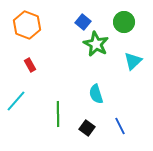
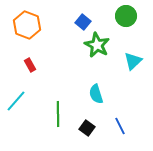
green circle: moved 2 px right, 6 px up
green star: moved 1 px right, 1 px down
